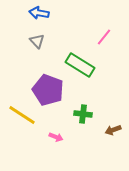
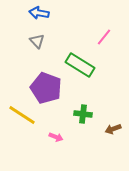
purple pentagon: moved 2 px left, 2 px up
brown arrow: moved 1 px up
